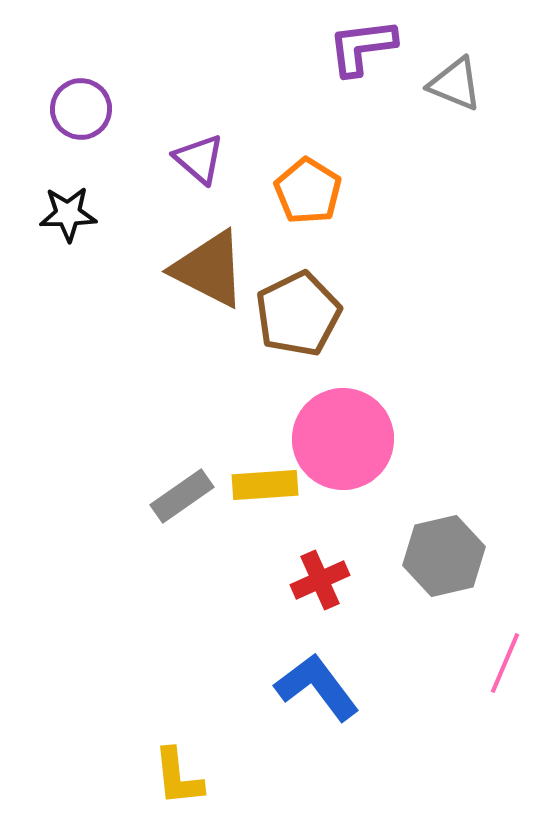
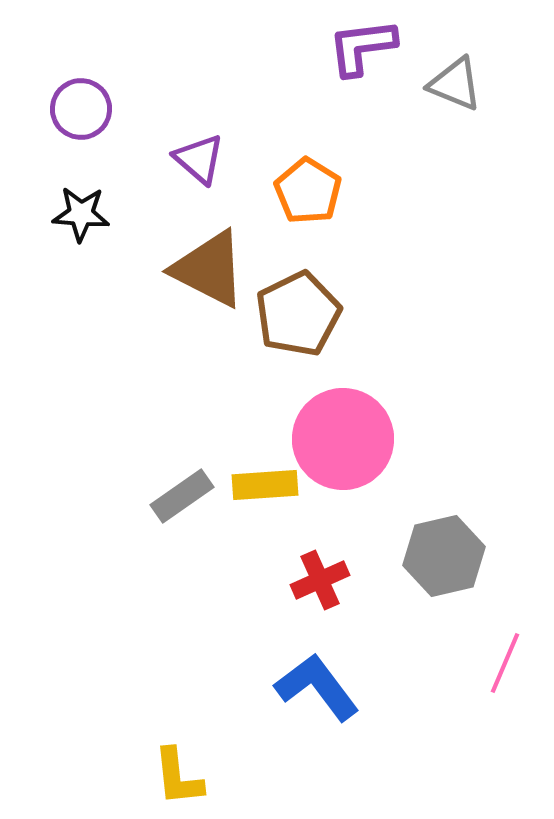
black star: moved 13 px right; rotated 6 degrees clockwise
